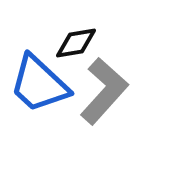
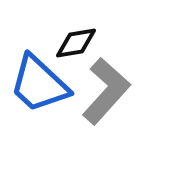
gray L-shape: moved 2 px right
